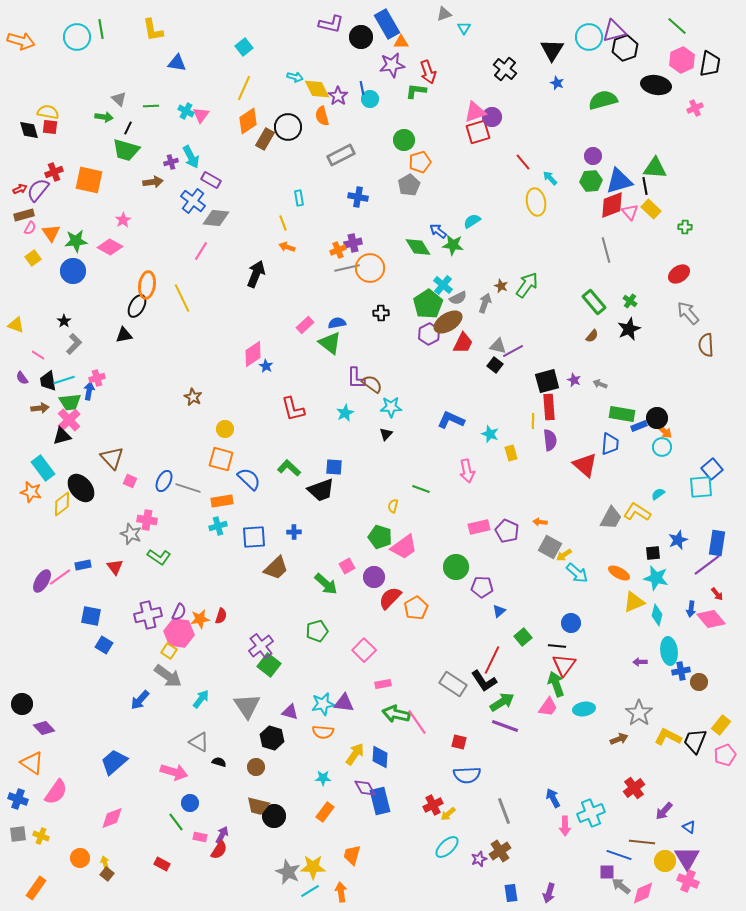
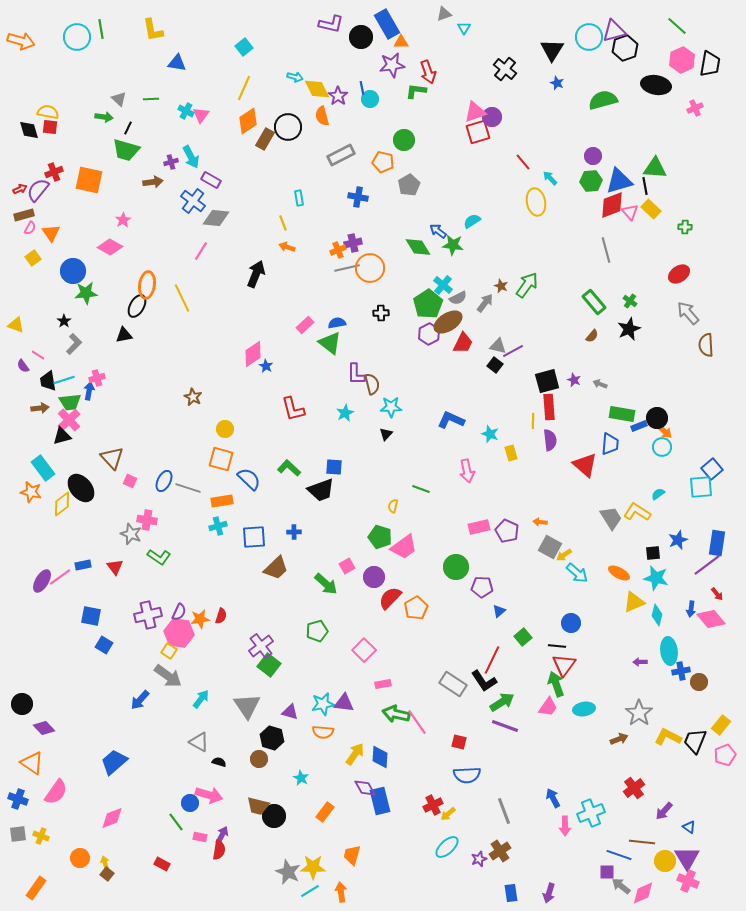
green line at (151, 106): moved 7 px up
orange pentagon at (420, 162): moved 37 px left; rotated 30 degrees clockwise
green star at (76, 241): moved 10 px right, 52 px down
gray arrow at (485, 303): rotated 18 degrees clockwise
purple semicircle at (22, 378): moved 1 px right, 12 px up
purple L-shape at (356, 378): moved 4 px up
brown semicircle at (372, 384): rotated 40 degrees clockwise
gray trapezoid at (611, 518): rotated 60 degrees counterclockwise
brown circle at (256, 767): moved 3 px right, 8 px up
pink arrow at (174, 772): moved 35 px right, 23 px down
cyan star at (323, 778): moved 22 px left; rotated 28 degrees clockwise
red semicircle at (219, 850): rotated 24 degrees counterclockwise
